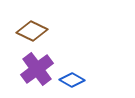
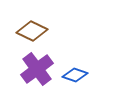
blue diamond: moved 3 px right, 5 px up; rotated 10 degrees counterclockwise
